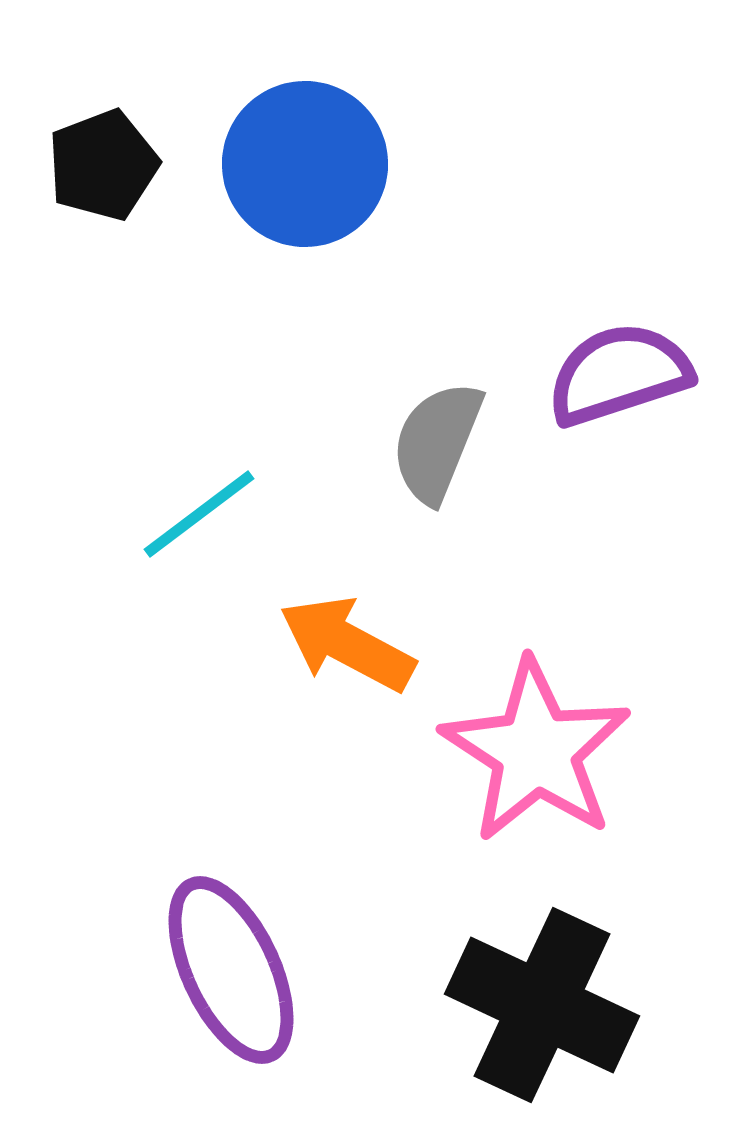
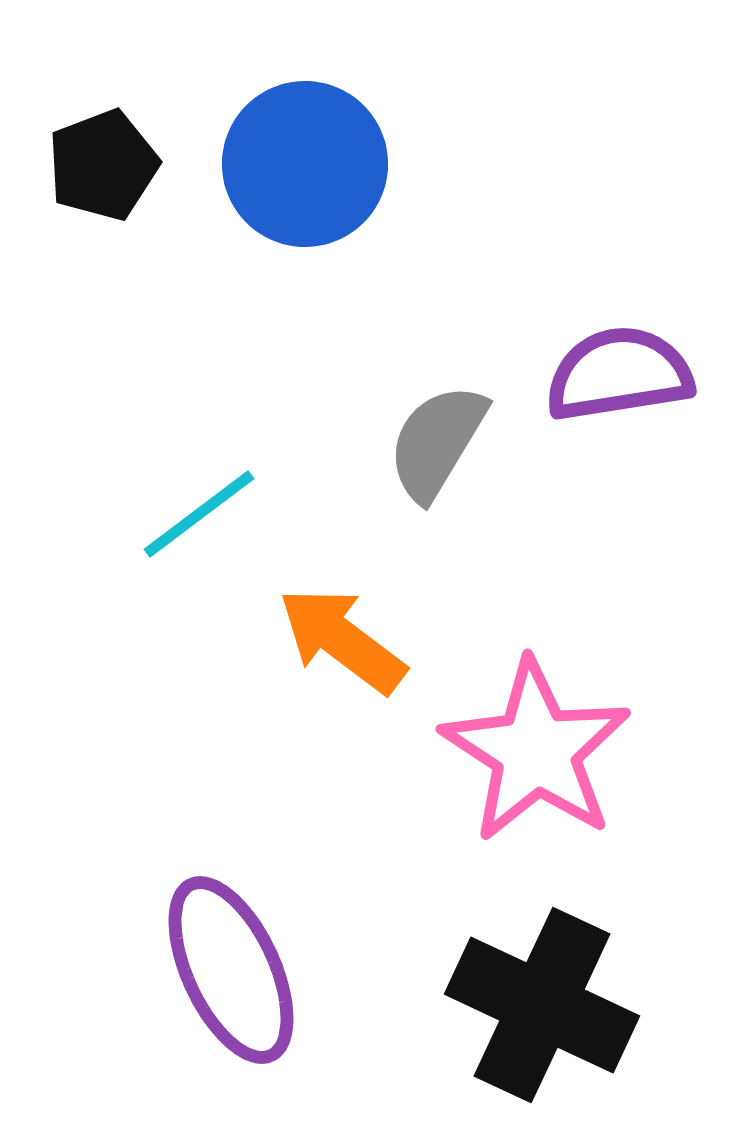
purple semicircle: rotated 9 degrees clockwise
gray semicircle: rotated 9 degrees clockwise
orange arrow: moved 5 px left, 4 px up; rotated 9 degrees clockwise
